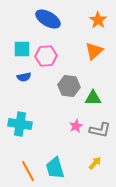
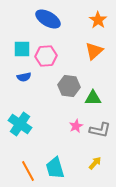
cyan cross: rotated 25 degrees clockwise
